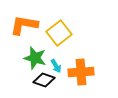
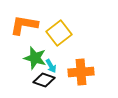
cyan arrow: moved 5 px left
